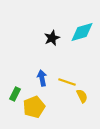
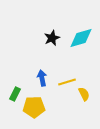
cyan diamond: moved 1 px left, 6 px down
yellow line: rotated 36 degrees counterclockwise
yellow semicircle: moved 2 px right, 2 px up
yellow pentagon: rotated 20 degrees clockwise
